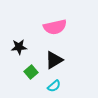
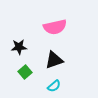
black triangle: rotated 12 degrees clockwise
green square: moved 6 px left
